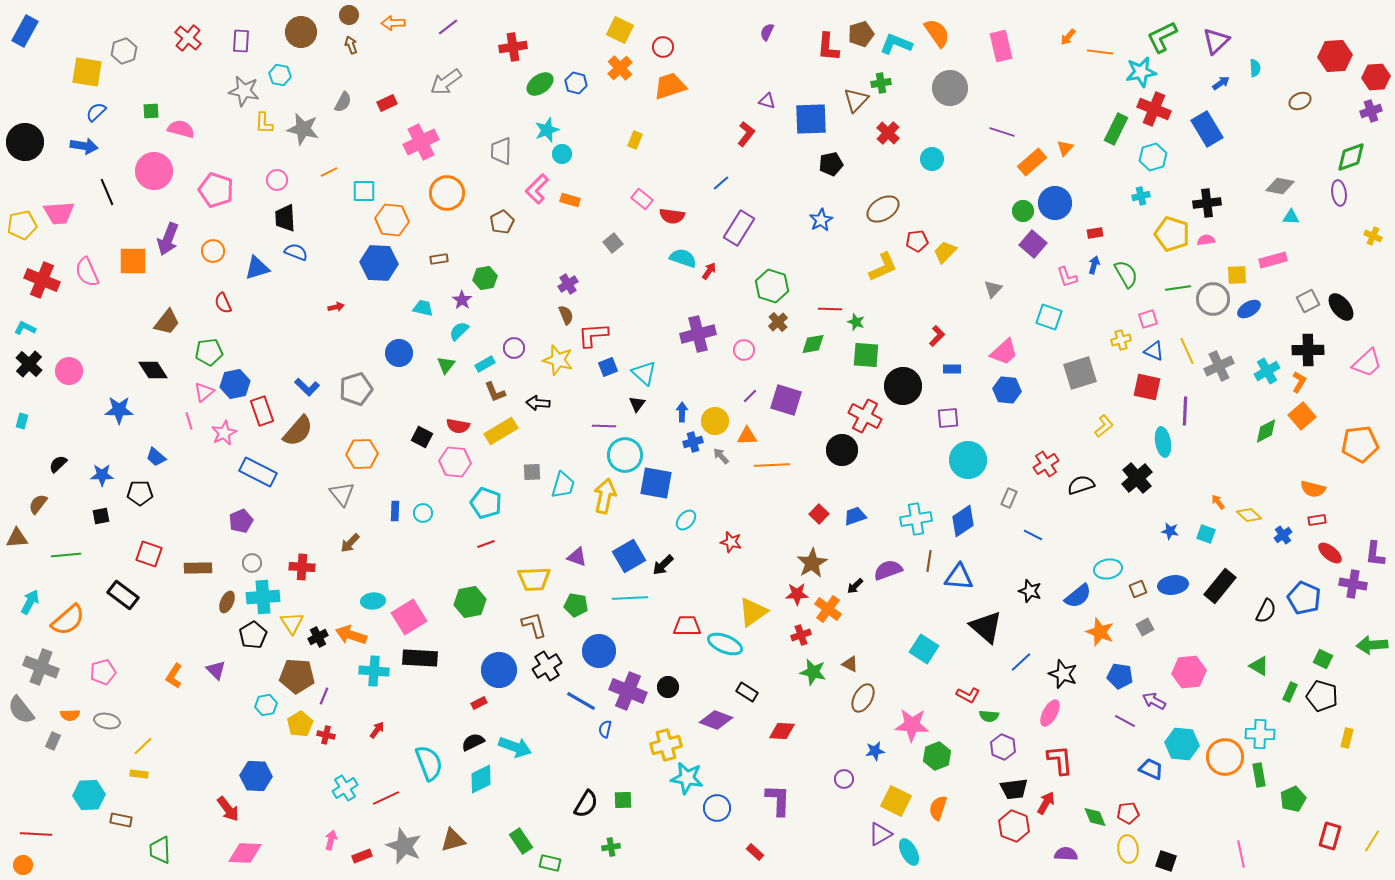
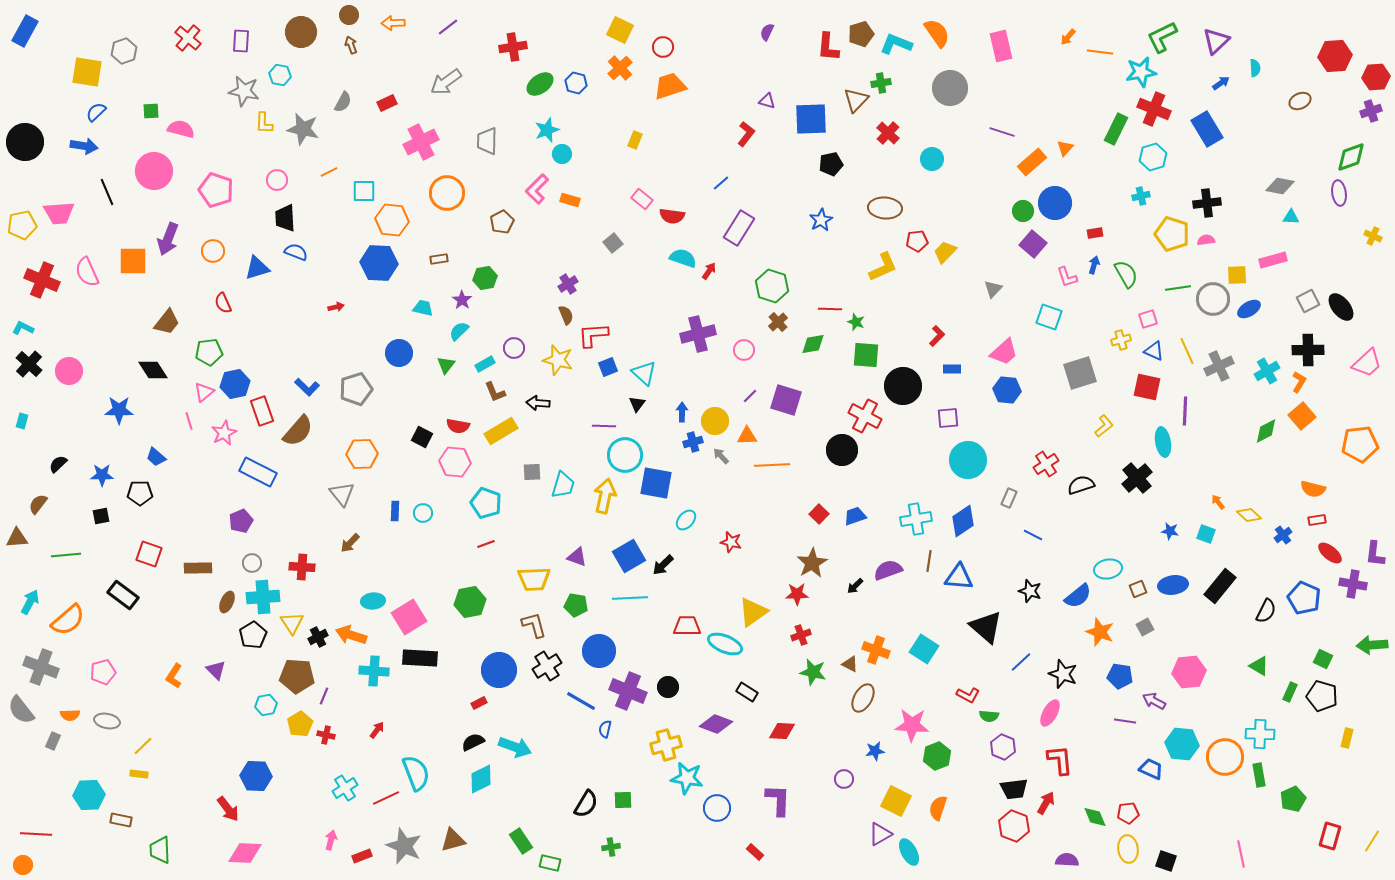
gray trapezoid at (501, 151): moved 14 px left, 10 px up
brown ellipse at (883, 209): moved 2 px right, 1 px up; rotated 36 degrees clockwise
cyan L-shape at (25, 328): moved 2 px left
orange cross at (828, 609): moved 48 px right, 41 px down; rotated 16 degrees counterclockwise
purple diamond at (716, 720): moved 4 px down
purple line at (1125, 721): rotated 20 degrees counterclockwise
cyan semicircle at (429, 763): moved 13 px left, 10 px down
purple semicircle at (1066, 854): moved 1 px right, 6 px down
